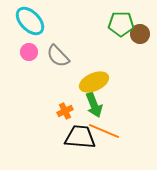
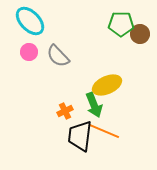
yellow ellipse: moved 13 px right, 3 px down
black trapezoid: moved 1 px up; rotated 88 degrees counterclockwise
